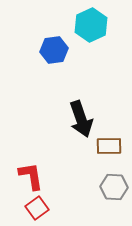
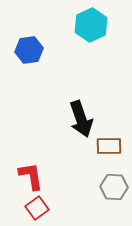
blue hexagon: moved 25 px left
